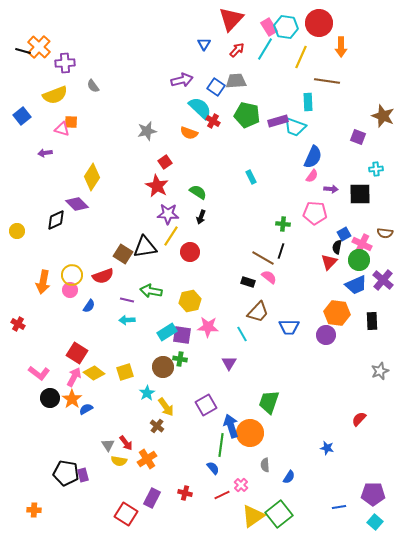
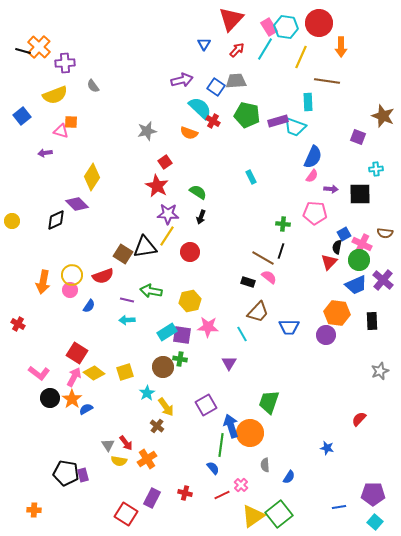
pink triangle at (62, 129): moved 1 px left, 2 px down
yellow circle at (17, 231): moved 5 px left, 10 px up
yellow line at (171, 236): moved 4 px left
